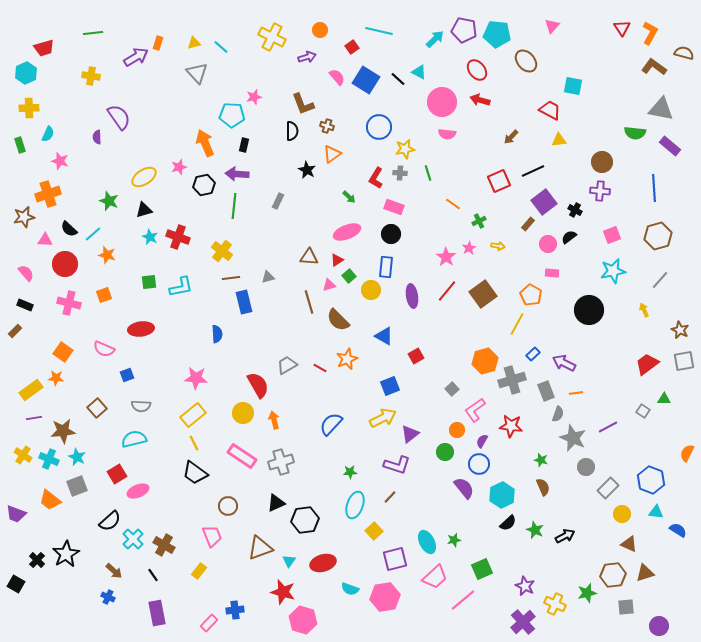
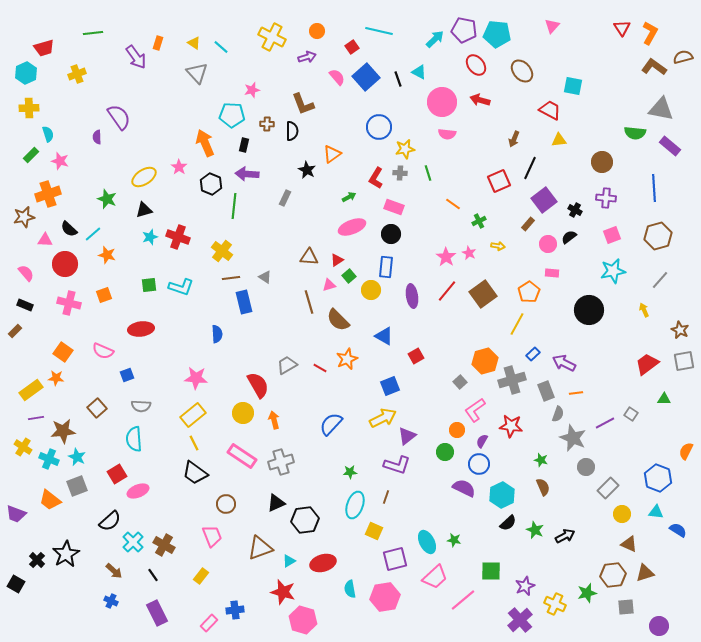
orange circle at (320, 30): moved 3 px left, 1 px down
yellow triangle at (194, 43): rotated 48 degrees clockwise
brown semicircle at (684, 53): moved 1 px left, 4 px down; rotated 30 degrees counterclockwise
purple arrow at (136, 57): rotated 85 degrees clockwise
brown ellipse at (526, 61): moved 4 px left, 10 px down
red ellipse at (477, 70): moved 1 px left, 5 px up
yellow cross at (91, 76): moved 14 px left, 2 px up; rotated 30 degrees counterclockwise
black line at (398, 79): rotated 28 degrees clockwise
blue square at (366, 80): moved 3 px up; rotated 16 degrees clockwise
pink star at (254, 97): moved 2 px left, 7 px up
brown cross at (327, 126): moved 60 px left, 2 px up; rotated 16 degrees counterclockwise
cyan semicircle at (48, 134): rotated 42 degrees counterclockwise
brown arrow at (511, 137): moved 3 px right, 2 px down; rotated 21 degrees counterclockwise
green rectangle at (20, 145): moved 11 px right, 10 px down; rotated 63 degrees clockwise
pink star at (179, 167): rotated 21 degrees counterclockwise
black line at (533, 171): moved 3 px left, 3 px up; rotated 40 degrees counterclockwise
purple arrow at (237, 174): moved 10 px right
black hexagon at (204, 185): moved 7 px right, 1 px up; rotated 25 degrees counterclockwise
purple cross at (600, 191): moved 6 px right, 7 px down
green arrow at (349, 197): rotated 72 degrees counterclockwise
green star at (109, 201): moved 2 px left, 2 px up
gray rectangle at (278, 201): moved 7 px right, 3 px up
purple square at (544, 202): moved 2 px up
pink ellipse at (347, 232): moved 5 px right, 5 px up
cyan star at (150, 237): rotated 28 degrees clockwise
pink star at (469, 248): moved 5 px down; rotated 16 degrees counterclockwise
gray triangle at (268, 277): moved 3 px left; rotated 48 degrees clockwise
green square at (149, 282): moved 3 px down
cyan L-shape at (181, 287): rotated 30 degrees clockwise
orange pentagon at (531, 295): moved 2 px left, 3 px up; rotated 10 degrees clockwise
pink semicircle at (104, 349): moved 1 px left, 2 px down
gray square at (452, 389): moved 8 px right, 7 px up
gray square at (643, 411): moved 12 px left, 3 px down
purple line at (34, 418): moved 2 px right
purple line at (608, 427): moved 3 px left, 4 px up
purple triangle at (410, 434): moved 3 px left, 2 px down
cyan semicircle at (134, 439): rotated 80 degrees counterclockwise
orange semicircle at (687, 453): moved 1 px left, 2 px up
yellow cross at (23, 455): moved 8 px up
blue hexagon at (651, 480): moved 7 px right, 2 px up
purple semicircle at (464, 488): rotated 25 degrees counterclockwise
brown line at (390, 497): moved 4 px left; rotated 24 degrees counterclockwise
brown circle at (228, 506): moved 2 px left, 2 px up
yellow square at (374, 531): rotated 24 degrees counterclockwise
cyan cross at (133, 539): moved 3 px down
green star at (454, 540): rotated 24 degrees clockwise
cyan triangle at (289, 561): rotated 24 degrees clockwise
green square at (482, 569): moved 9 px right, 2 px down; rotated 25 degrees clockwise
yellow rectangle at (199, 571): moved 2 px right, 5 px down
purple star at (525, 586): rotated 24 degrees clockwise
cyan semicircle at (350, 589): rotated 60 degrees clockwise
blue cross at (108, 597): moved 3 px right, 4 px down
purple rectangle at (157, 613): rotated 15 degrees counterclockwise
purple cross at (523, 622): moved 3 px left, 2 px up
